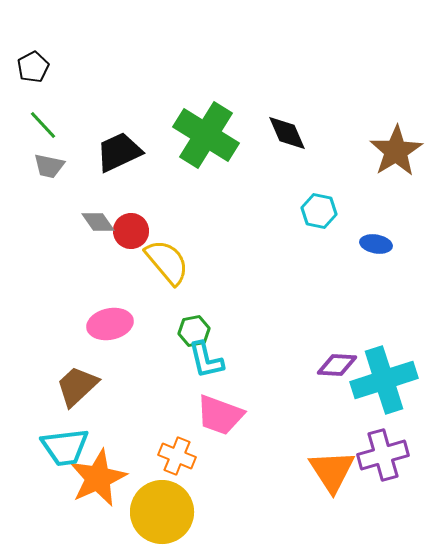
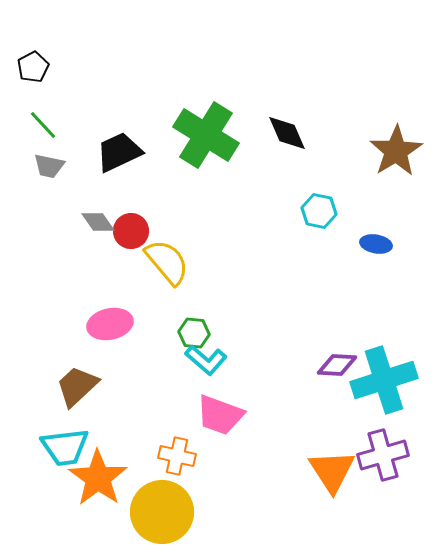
green hexagon: moved 2 px down; rotated 16 degrees clockwise
cyan L-shape: rotated 36 degrees counterclockwise
orange cross: rotated 9 degrees counterclockwise
orange star: rotated 12 degrees counterclockwise
